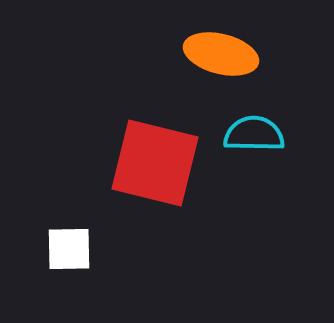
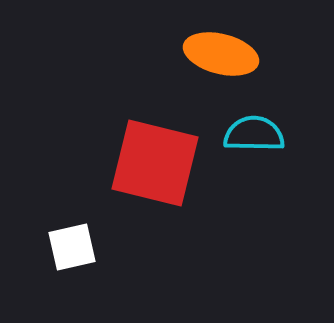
white square: moved 3 px right, 2 px up; rotated 12 degrees counterclockwise
